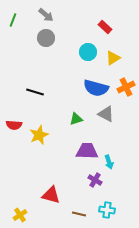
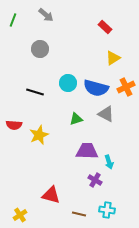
gray circle: moved 6 px left, 11 px down
cyan circle: moved 20 px left, 31 px down
